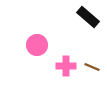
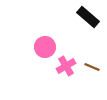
pink circle: moved 8 px right, 2 px down
pink cross: rotated 30 degrees counterclockwise
